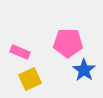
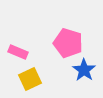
pink pentagon: rotated 16 degrees clockwise
pink rectangle: moved 2 px left
